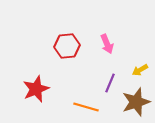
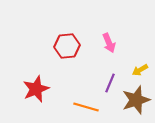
pink arrow: moved 2 px right, 1 px up
brown star: moved 2 px up
